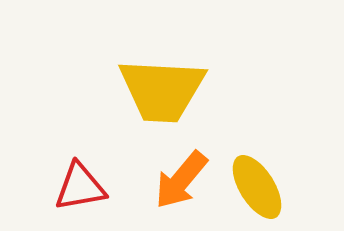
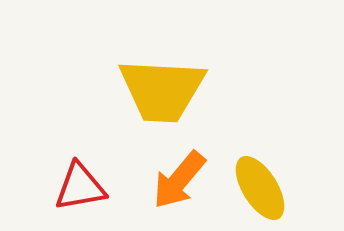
orange arrow: moved 2 px left
yellow ellipse: moved 3 px right, 1 px down
